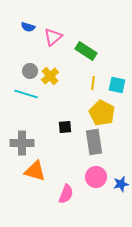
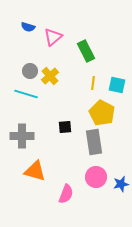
green rectangle: rotated 30 degrees clockwise
gray cross: moved 7 px up
